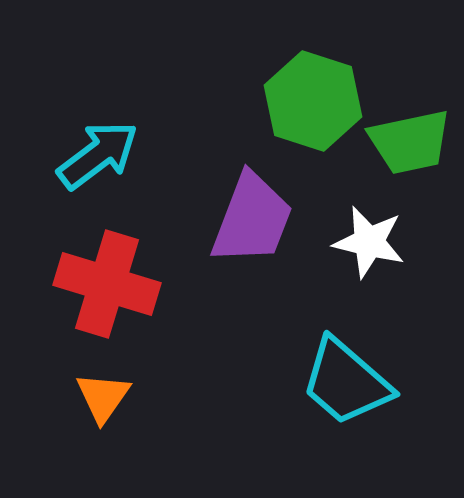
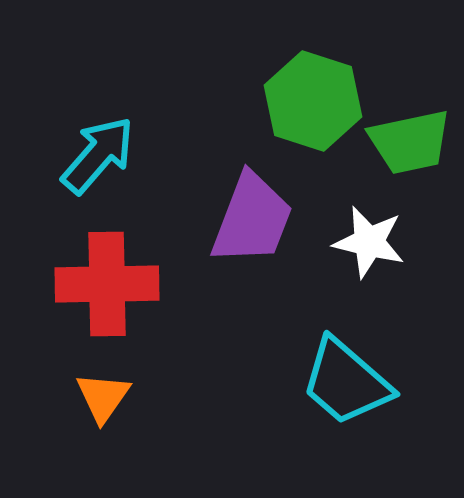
cyan arrow: rotated 12 degrees counterclockwise
red cross: rotated 18 degrees counterclockwise
